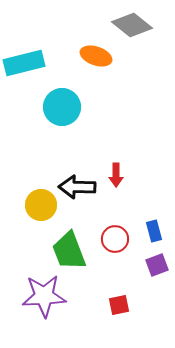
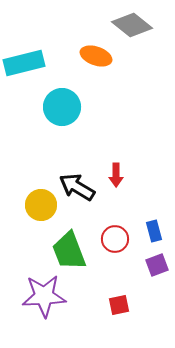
black arrow: rotated 30 degrees clockwise
